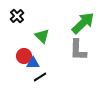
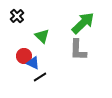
blue triangle: rotated 24 degrees clockwise
